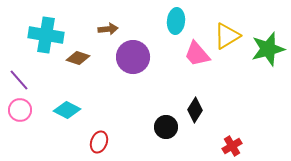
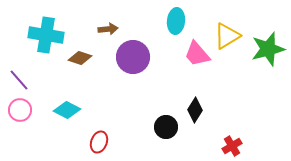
brown diamond: moved 2 px right
